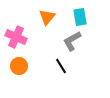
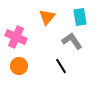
gray L-shape: rotated 85 degrees clockwise
